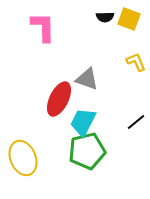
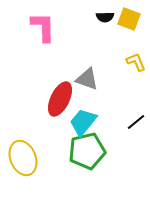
red ellipse: moved 1 px right
cyan trapezoid: rotated 12 degrees clockwise
